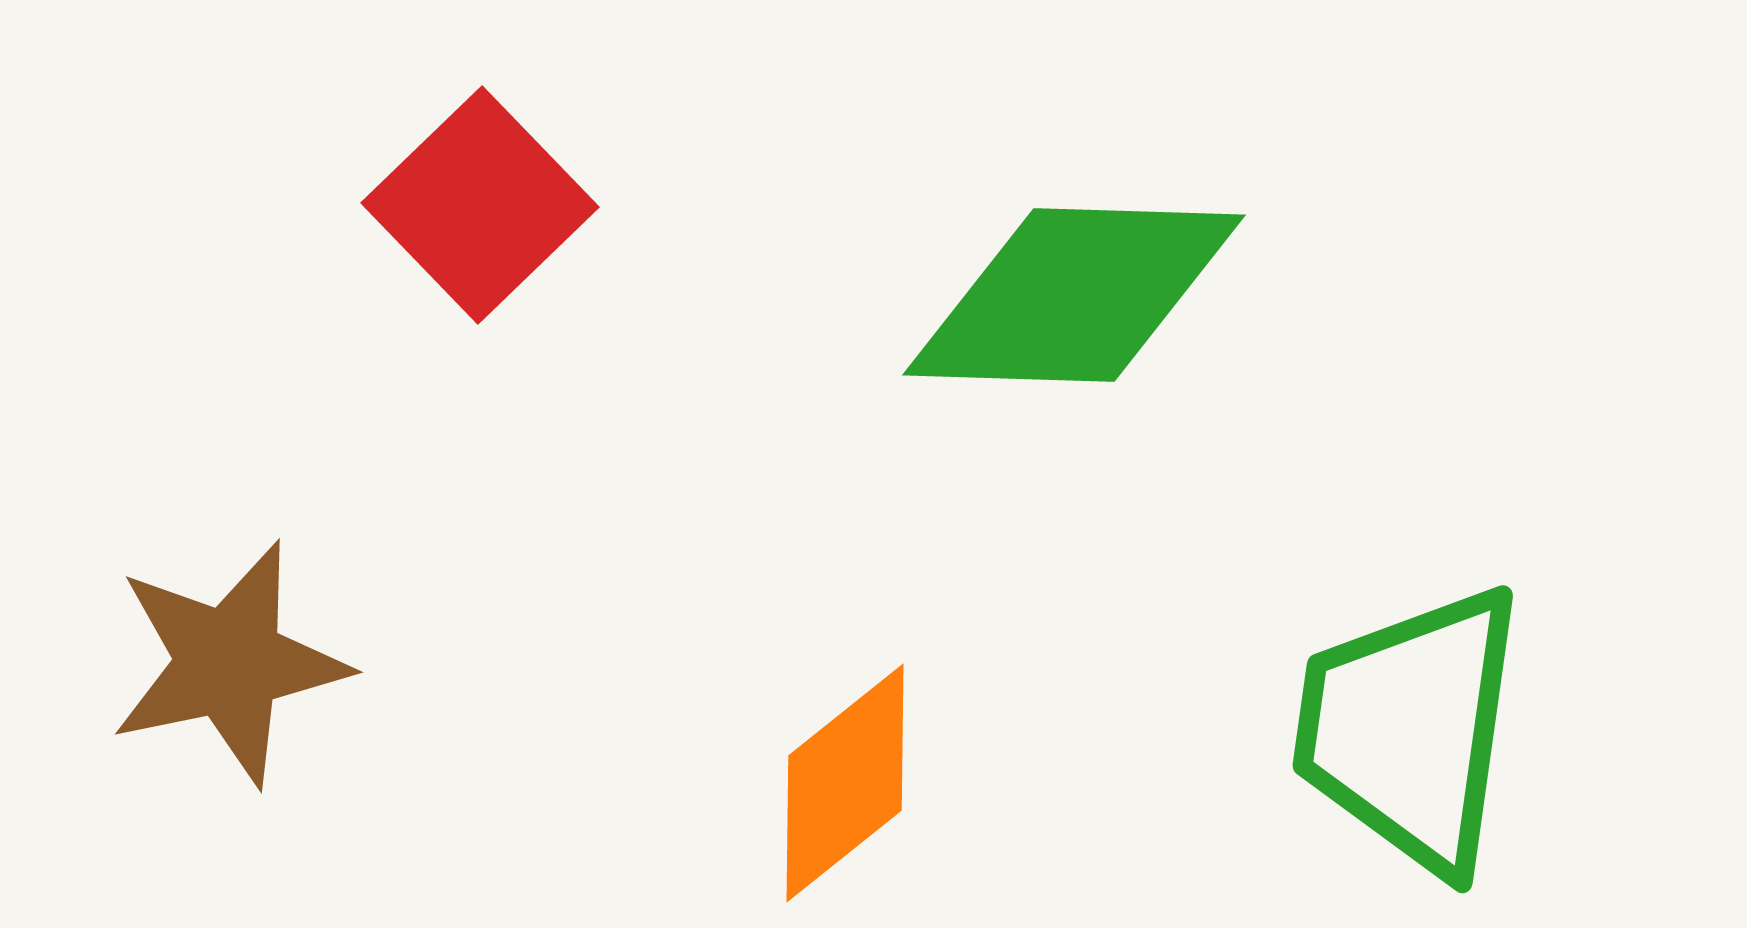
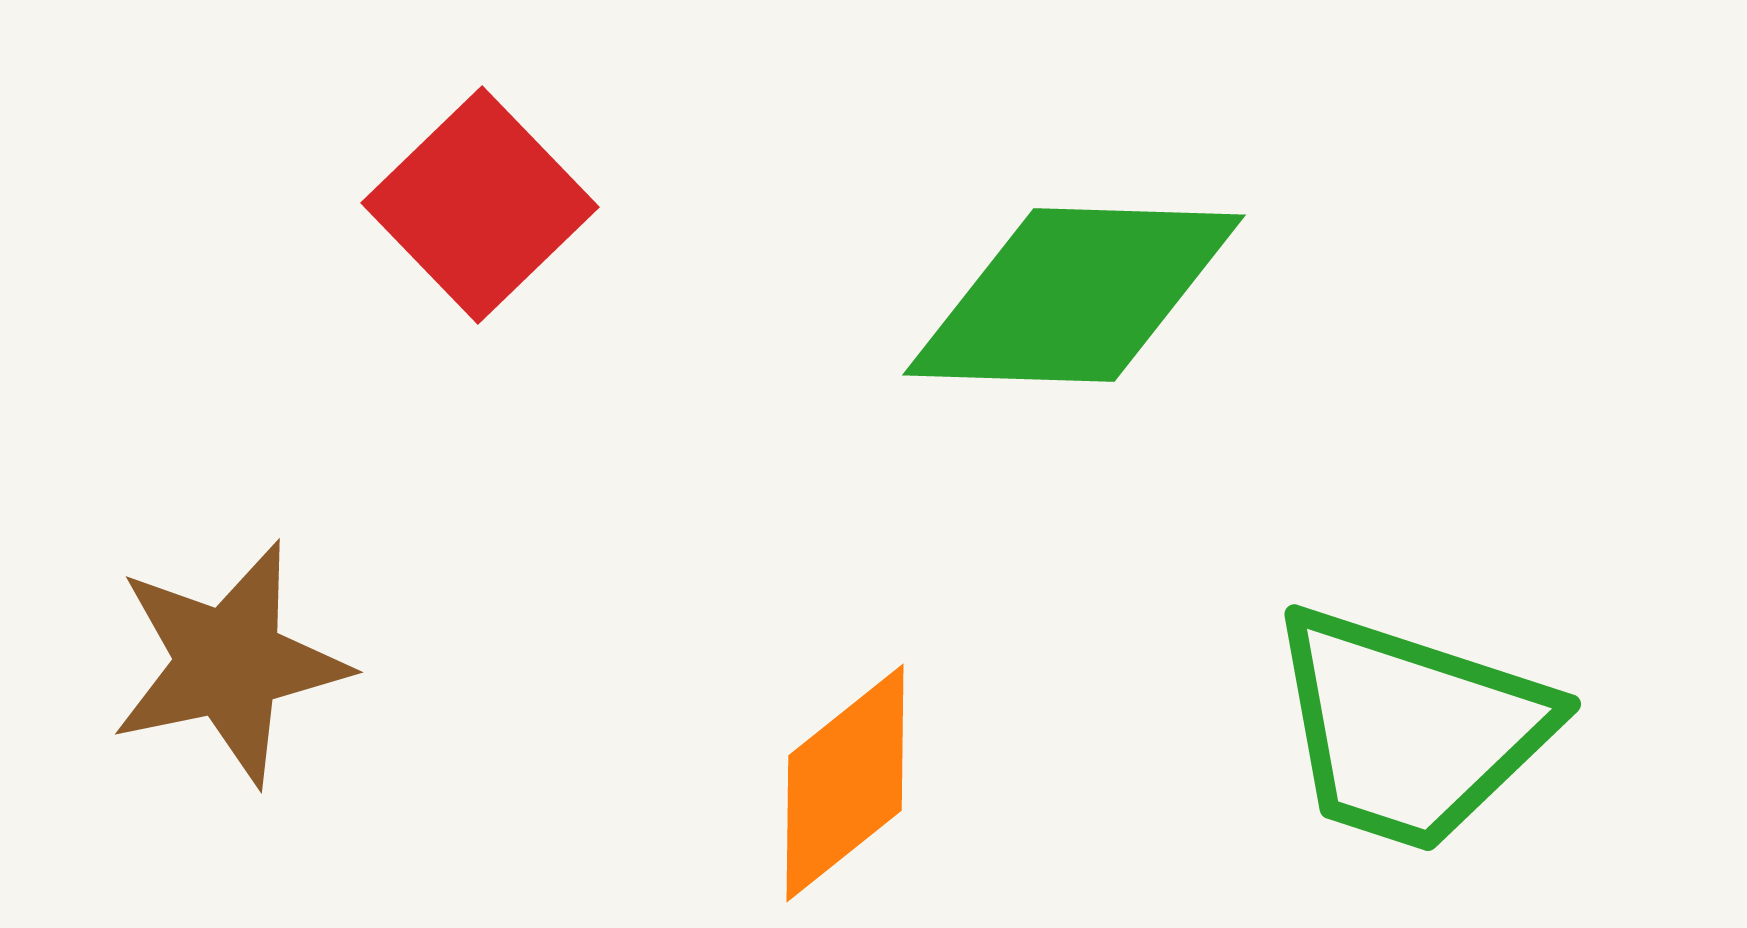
green trapezoid: rotated 80 degrees counterclockwise
